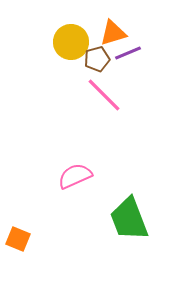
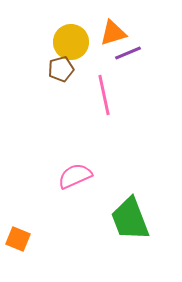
brown pentagon: moved 36 px left, 10 px down
pink line: rotated 33 degrees clockwise
green trapezoid: moved 1 px right
